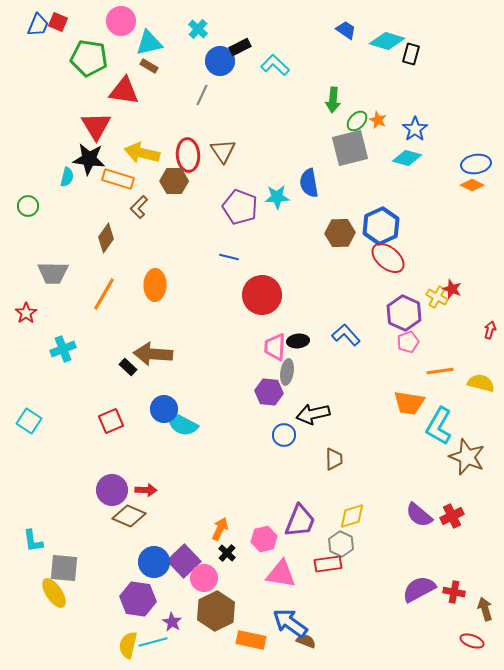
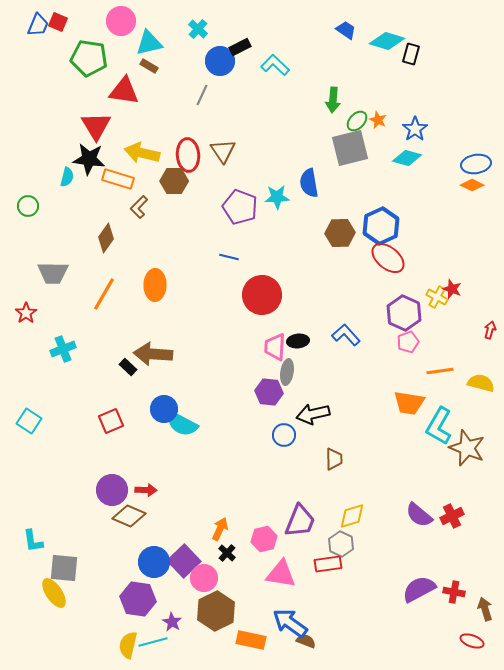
brown star at (467, 457): moved 9 px up
